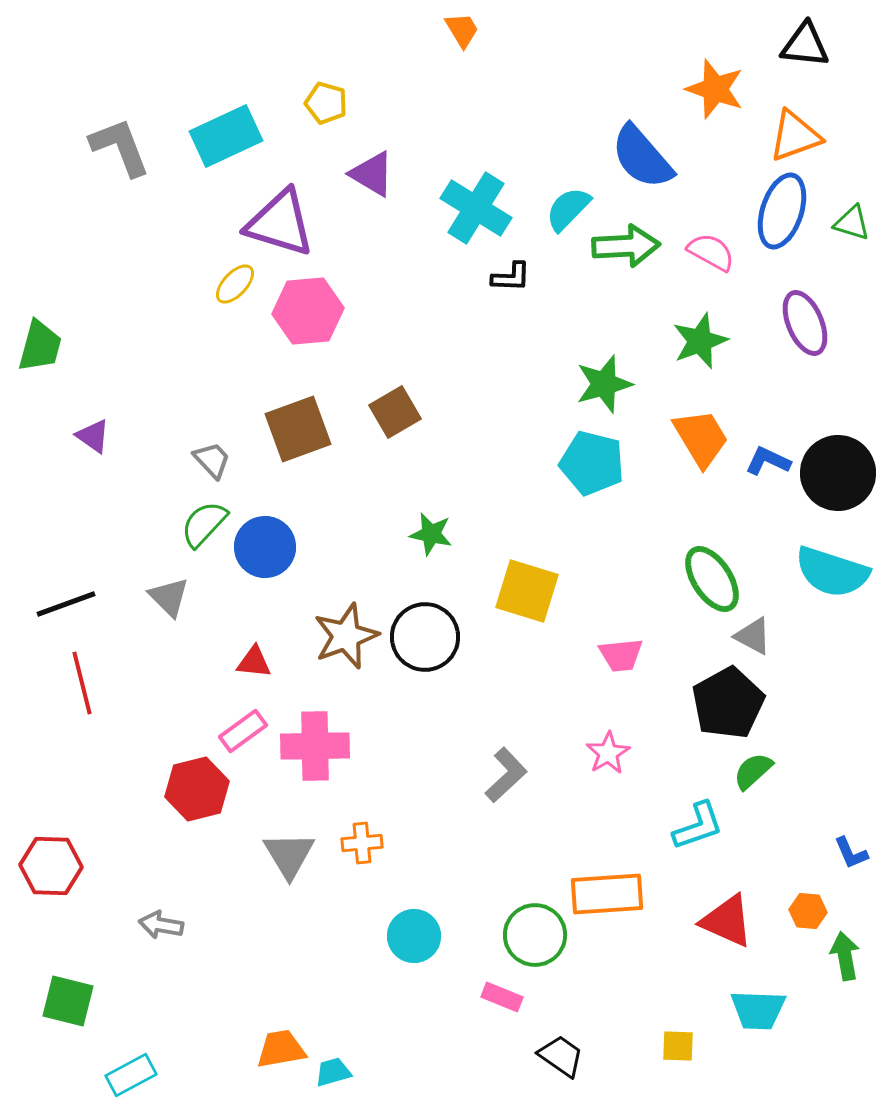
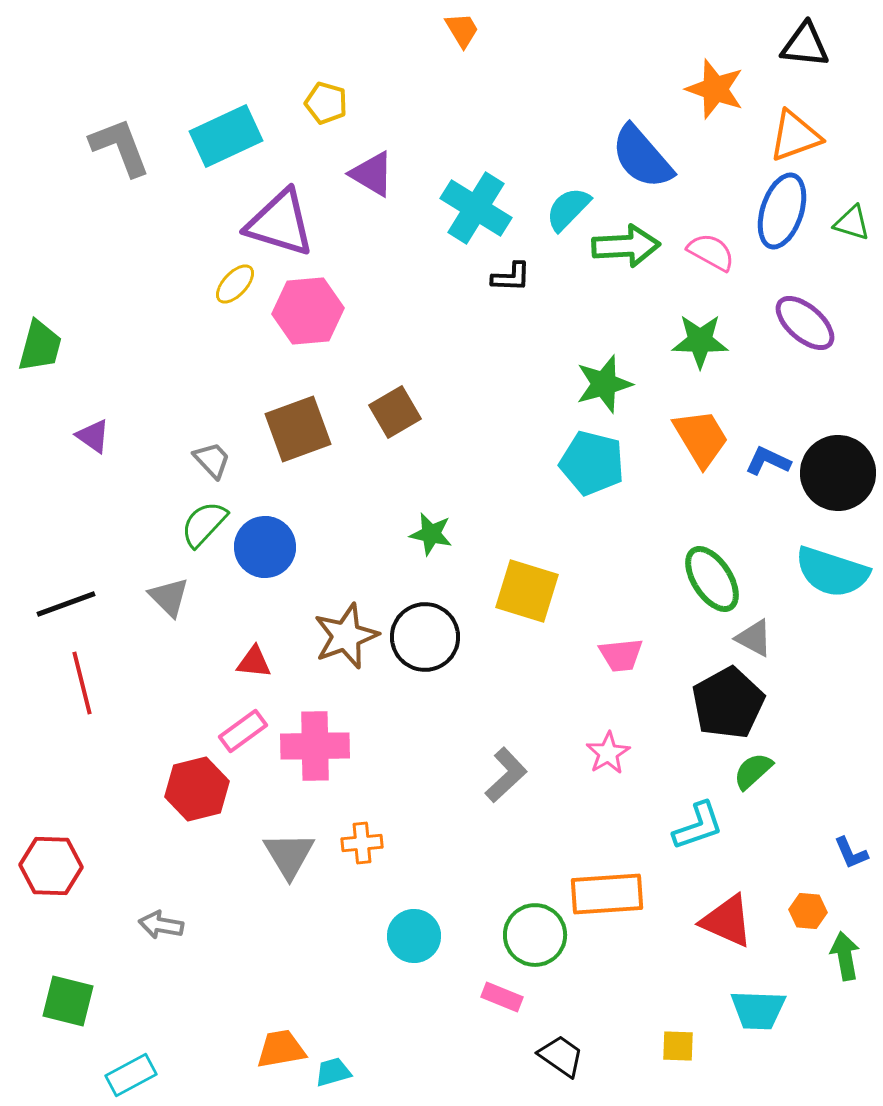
purple ellipse at (805, 323): rotated 26 degrees counterclockwise
green star at (700, 341): rotated 22 degrees clockwise
gray triangle at (753, 636): moved 1 px right, 2 px down
